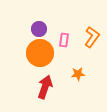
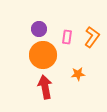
pink rectangle: moved 3 px right, 3 px up
orange circle: moved 3 px right, 2 px down
red arrow: rotated 30 degrees counterclockwise
